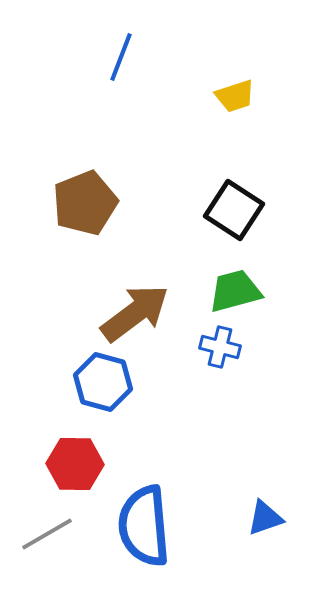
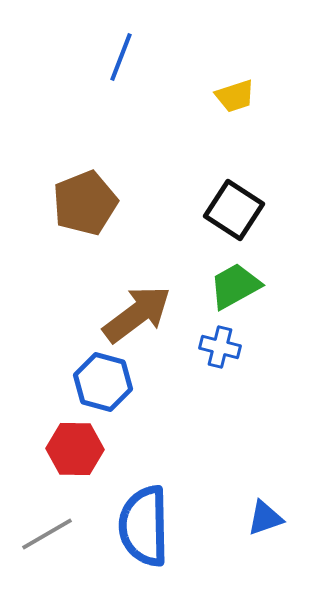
green trapezoid: moved 5 px up; rotated 14 degrees counterclockwise
brown arrow: moved 2 px right, 1 px down
red hexagon: moved 15 px up
blue semicircle: rotated 4 degrees clockwise
